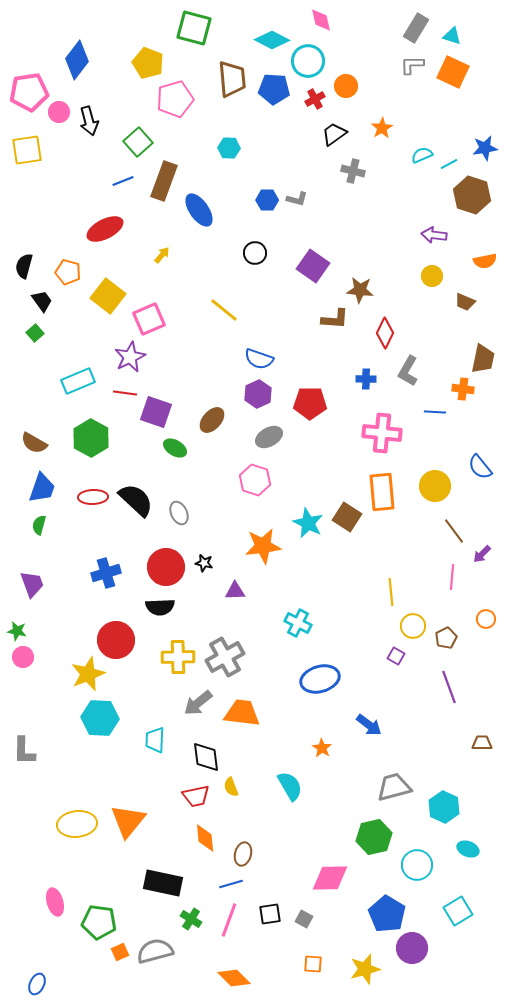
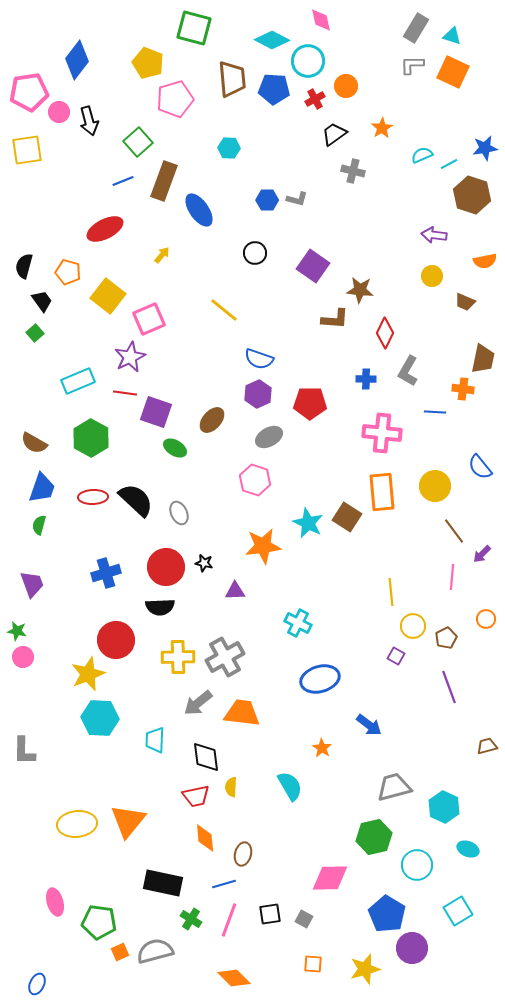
brown trapezoid at (482, 743): moved 5 px right, 3 px down; rotated 15 degrees counterclockwise
yellow semicircle at (231, 787): rotated 24 degrees clockwise
blue line at (231, 884): moved 7 px left
